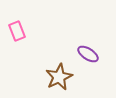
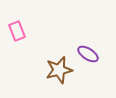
brown star: moved 7 px up; rotated 12 degrees clockwise
